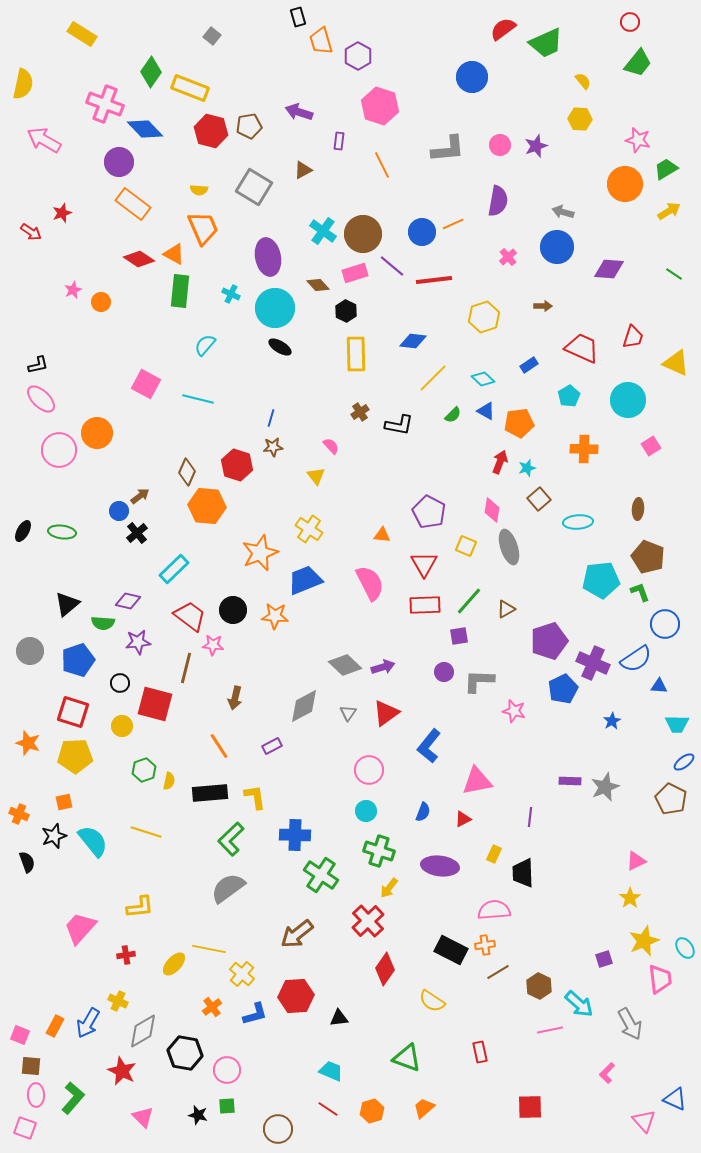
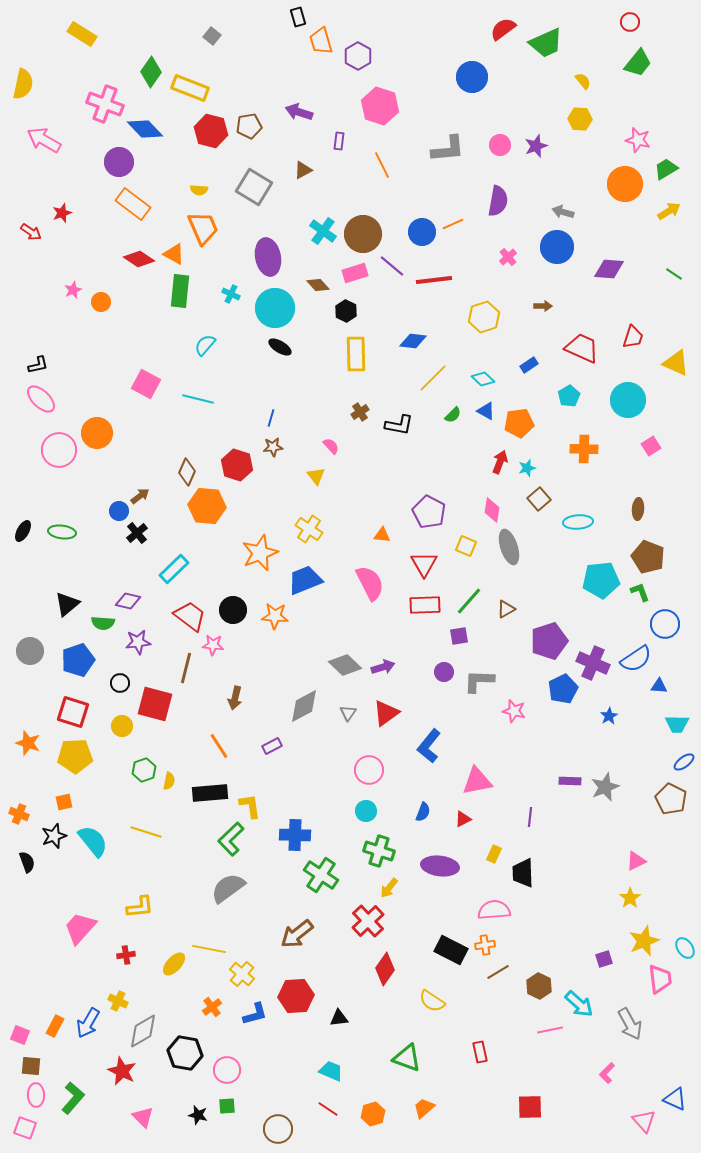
blue star at (612, 721): moved 3 px left, 5 px up
yellow L-shape at (255, 797): moved 5 px left, 9 px down
orange hexagon at (372, 1111): moved 1 px right, 3 px down
